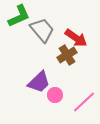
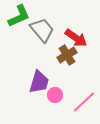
purple trapezoid: rotated 30 degrees counterclockwise
